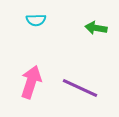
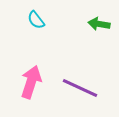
cyan semicircle: rotated 54 degrees clockwise
green arrow: moved 3 px right, 4 px up
